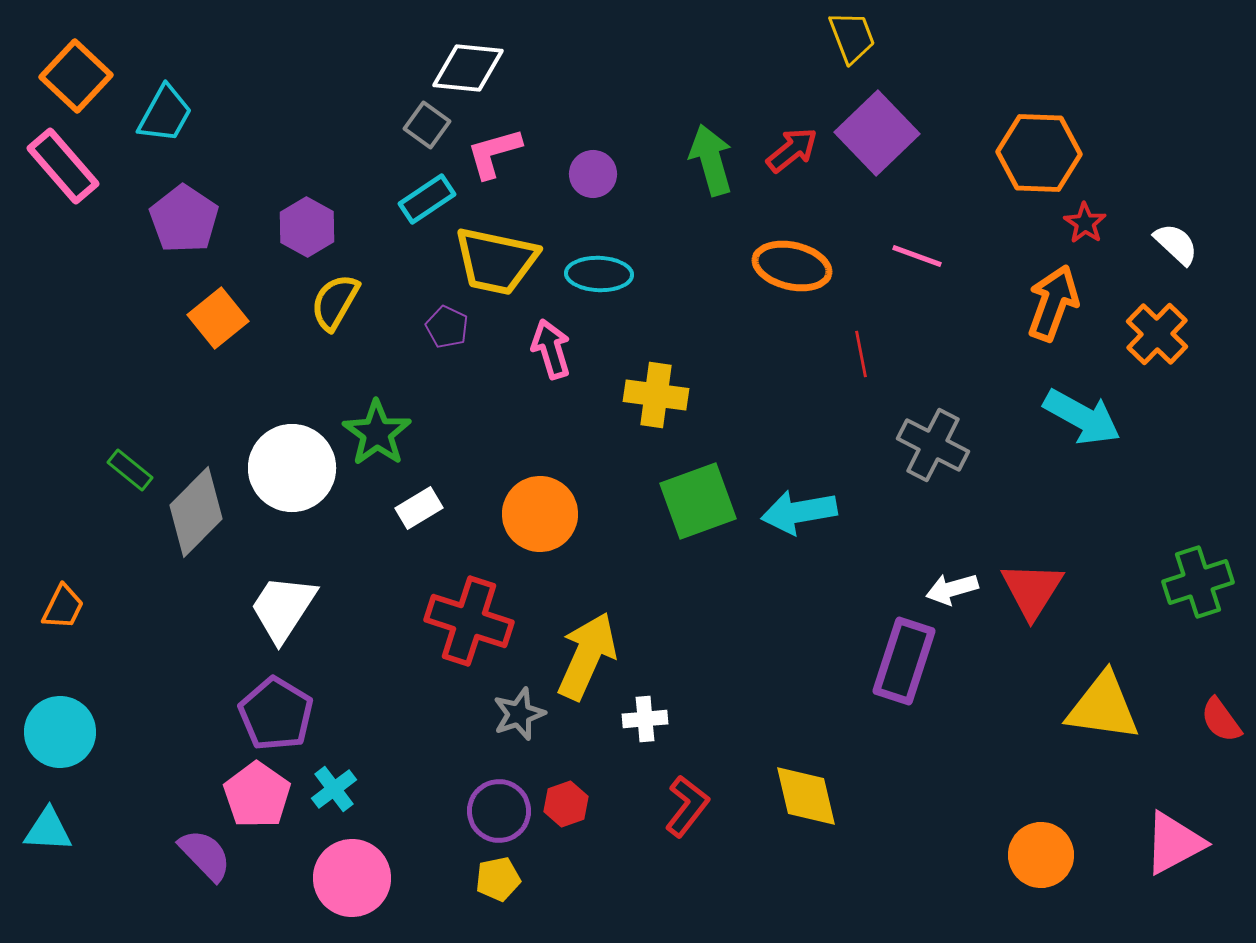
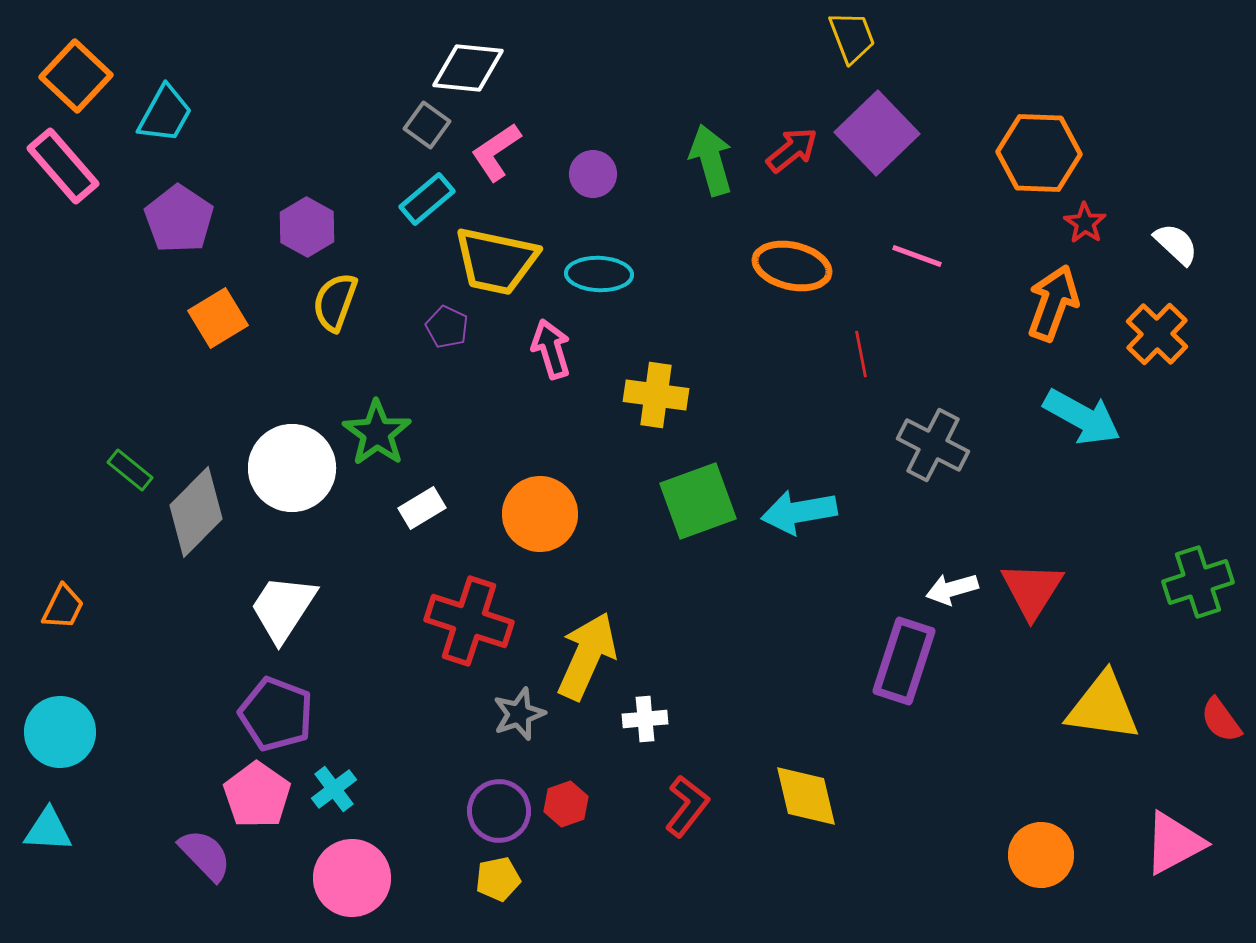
pink L-shape at (494, 153): moved 2 px right, 1 px up; rotated 18 degrees counterclockwise
cyan rectangle at (427, 199): rotated 6 degrees counterclockwise
purple pentagon at (184, 219): moved 5 px left
yellow semicircle at (335, 302): rotated 10 degrees counterclockwise
orange square at (218, 318): rotated 8 degrees clockwise
white rectangle at (419, 508): moved 3 px right
purple pentagon at (276, 714): rotated 10 degrees counterclockwise
